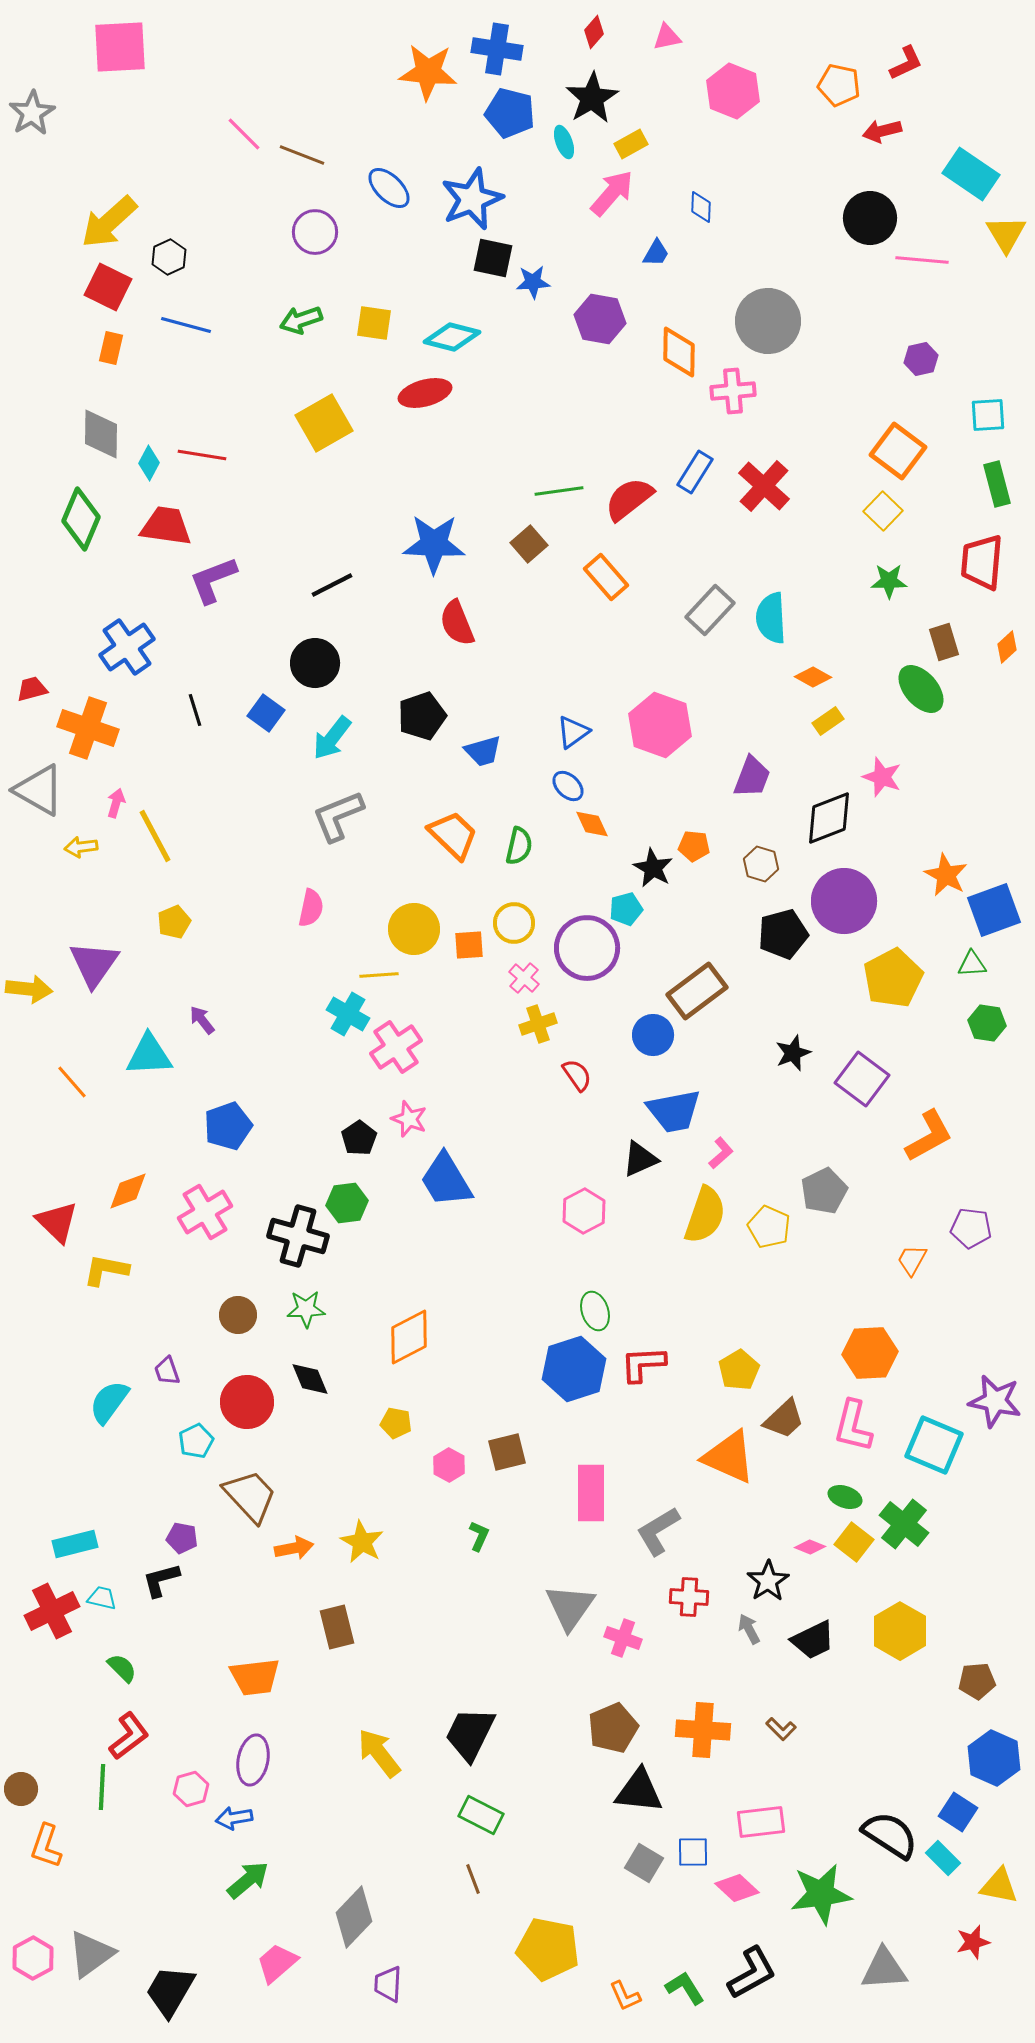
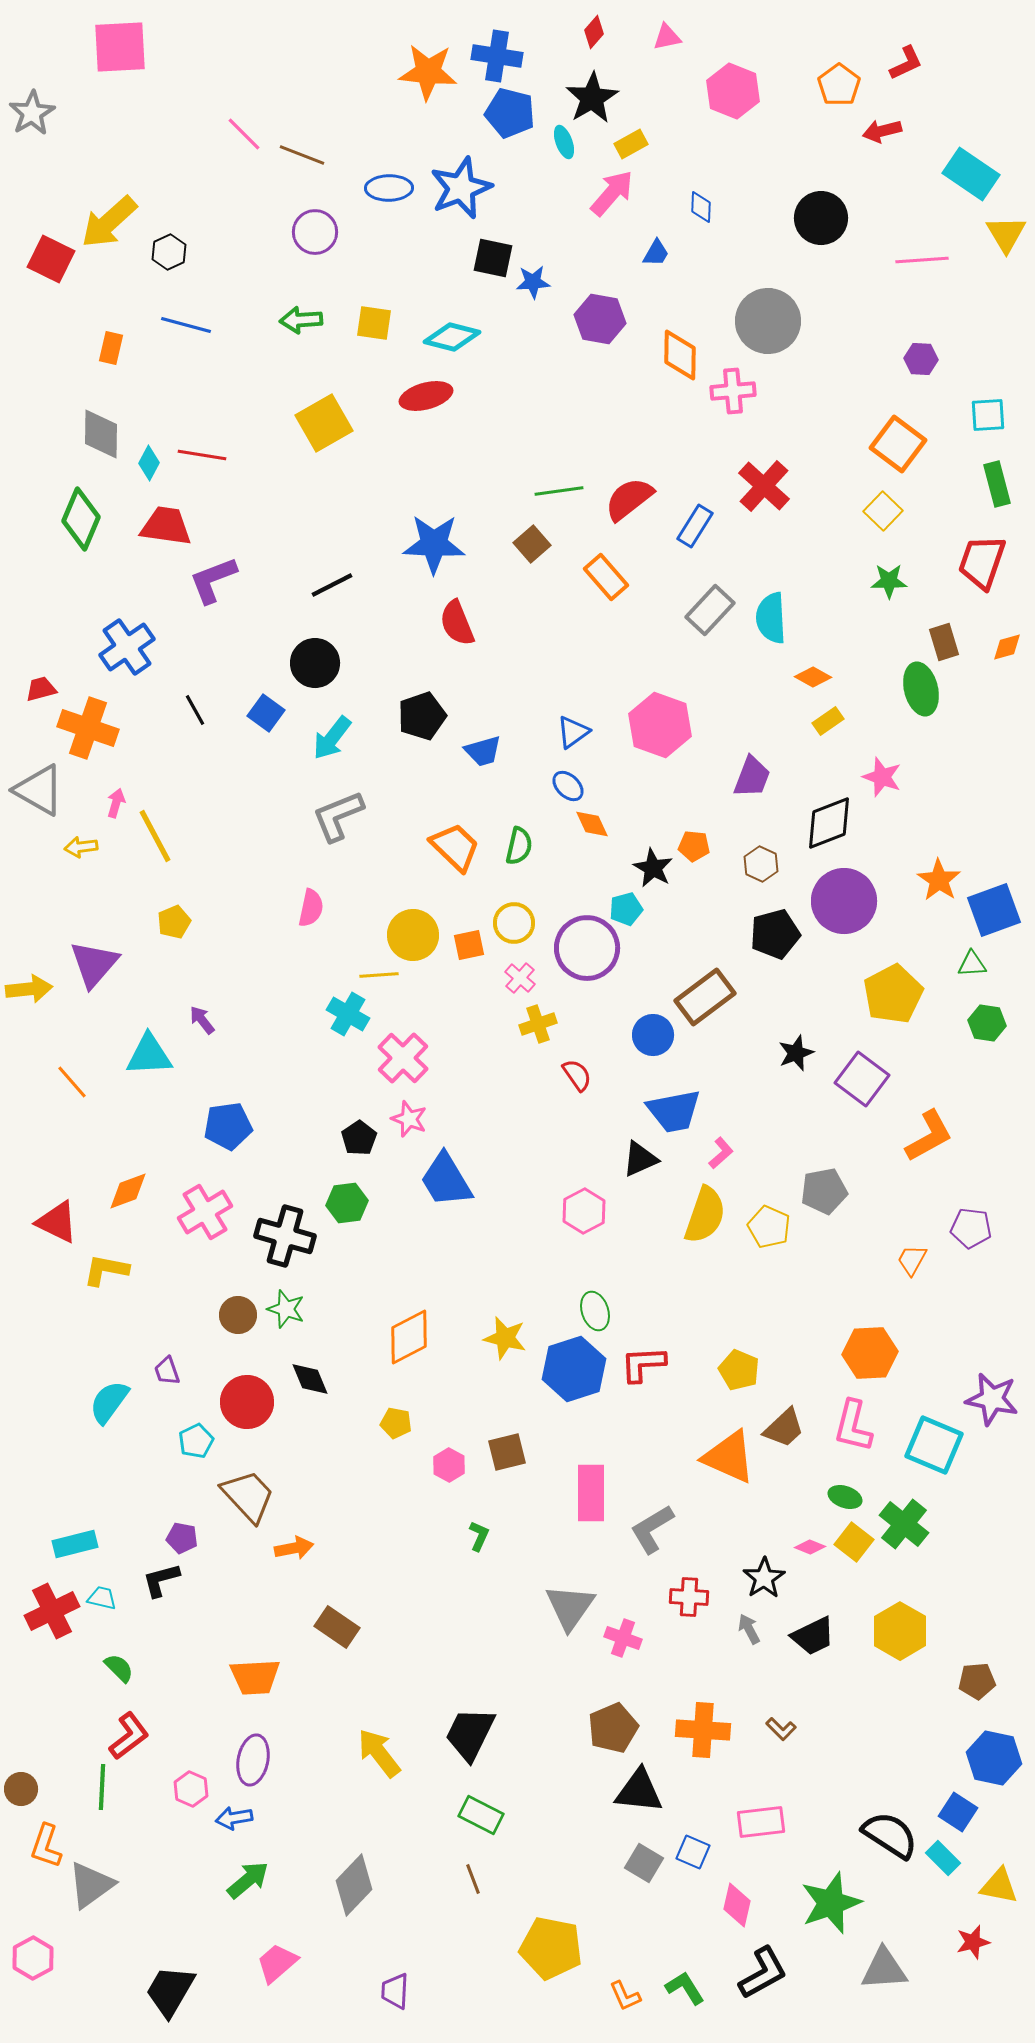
blue cross at (497, 49): moved 7 px down
orange pentagon at (839, 85): rotated 24 degrees clockwise
blue ellipse at (389, 188): rotated 45 degrees counterclockwise
blue star at (472, 199): moved 11 px left, 11 px up
black circle at (870, 218): moved 49 px left
black hexagon at (169, 257): moved 5 px up
pink line at (922, 260): rotated 9 degrees counterclockwise
red square at (108, 287): moved 57 px left, 28 px up
green arrow at (301, 320): rotated 15 degrees clockwise
orange diamond at (679, 352): moved 1 px right, 3 px down
purple hexagon at (921, 359): rotated 16 degrees clockwise
red ellipse at (425, 393): moved 1 px right, 3 px down
orange square at (898, 451): moved 7 px up
blue rectangle at (695, 472): moved 54 px down
brown square at (529, 544): moved 3 px right
red trapezoid at (982, 562): rotated 14 degrees clockwise
orange diamond at (1007, 647): rotated 28 degrees clockwise
red trapezoid at (32, 689): moved 9 px right
green ellipse at (921, 689): rotated 27 degrees clockwise
black line at (195, 710): rotated 12 degrees counterclockwise
black diamond at (829, 818): moved 5 px down
orange trapezoid at (453, 835): moved 2 px right, 12 px down
brown hexagon at (761, 864): rotated 8 degrees clockwise
orange star at (946, 875): moved 7 px left, 5 px down; rotated 6 degrees clockwise
yellow circle at (414, 929): moved 1 px left, 6 px down
black pentagon at (783, 934): moved 8 px left
orange square at (469, 945): rotated 8 degrees counterclockwise
purple triangle at (94, 964): rotated 6 degrees clockwise
pink cross at (524, 978): moved 4 px left
yellow pentagon at (893, 978): moved 16 px down
yellow arrow at (29, 989): rotated 12 degrees counterclockwise
brown rectangle at (697, 991): moved 8 px right, 6 px down
pink cross at (396, 1047): moved 7 px right, 11 px down; rotated 12 degrees counterclockwise
black star at (793, 1053): moved 3 px right
blue pentagon at (228, 1126): rotated 12 degrees clockwise
gray pentagon at (824, 1191): rotated 15 degrees clockwise
red triangle at (57, 1222): rotated 18 degrees counterclockwise
black cross at (298, 1236): moved 13 px left
green star at (306, 1309): moved 20 px left; rotated 21 degrees clockwise
yellow pentagon at (739, 1370): rotated 18 degrees counterclockwise
purple star at (995, 1401): moved 3 px left, 2 px up
brown trapezoid at (784, 1419): moved 9 px down
brown trapezoid at (250, 1496): moved 2 px left
gray L-shape at (658, 1531): moved 6 px left, 2 px up
yellow star at (362, 1542): moved 143 px right, 204 px up; rotated 15 degrees counterclockwise
black star at (768, 1581): moved 4 px left, 3 px up
brown rectangle at (337, 1627): rotated 42 degrees counterclockwise
black trapezoid at (813, 1640): moved 4 px up
green semicircle at (122, 1668): moved 3 px left
orange trapezoid at (255, 1677): rotated 4 degrees clockwise
blue hexagon at (994, 1758): rotated 12 degrees counterclockwise
pink hexagon at (191, 1789): rotated 20 degrees counterclockwise
blue square at (693, 1852): rotated 24 degrees clockwise
pink diamond at (737, 1888): moved 17 px down; rotated 60 degrees clockwise
green star at (821, 1894): moved 10 px right, 9 px down; rotated 12 degrees counterclockwise
gray diamond at (354, 1917): moved 32 px up
yellow pentagon at (548, 1949): moved 3 px right, 1 px up
gray triangle at (91, 1954): moved 69 px up
black L-shape at (752, 1973): moved 11 px right
purple trapezoid at (388, 1984): moved 7 px right, 7 px down
